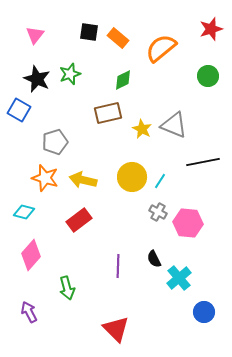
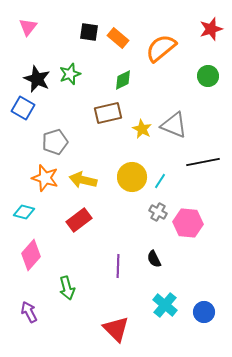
pink triangle: moved 7 px left, 8 px up
blue square: moved 4 px right, 2 px up
cyan cross: moved 14 px left, 27 px down; rotated 10 degrees counterclockwise
